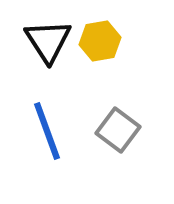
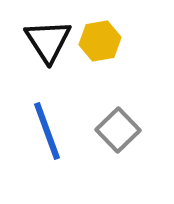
gray square: rotated 9 degrees clockwise
